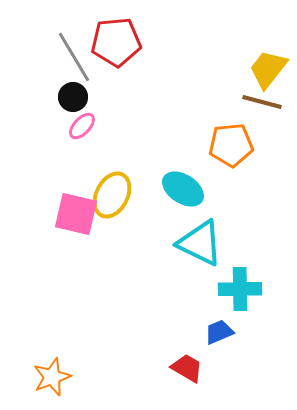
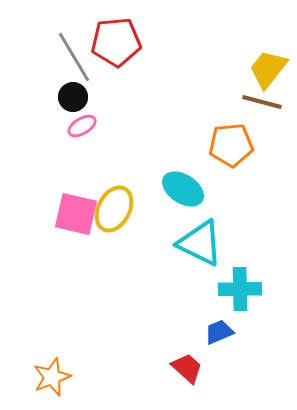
pink ellipse: rotated 16 degrees clockwise
yellow ellipse: moved 2 px right, 14 px down
red trapezoid: rotated 12 degrees clockwise
